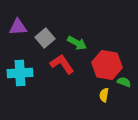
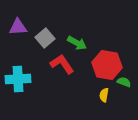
cyan cross: moved 2 px left, 6 px down
